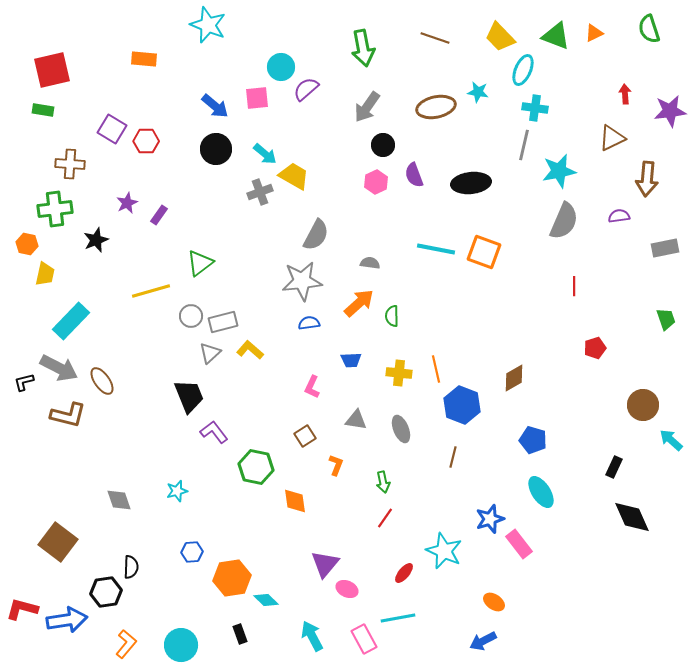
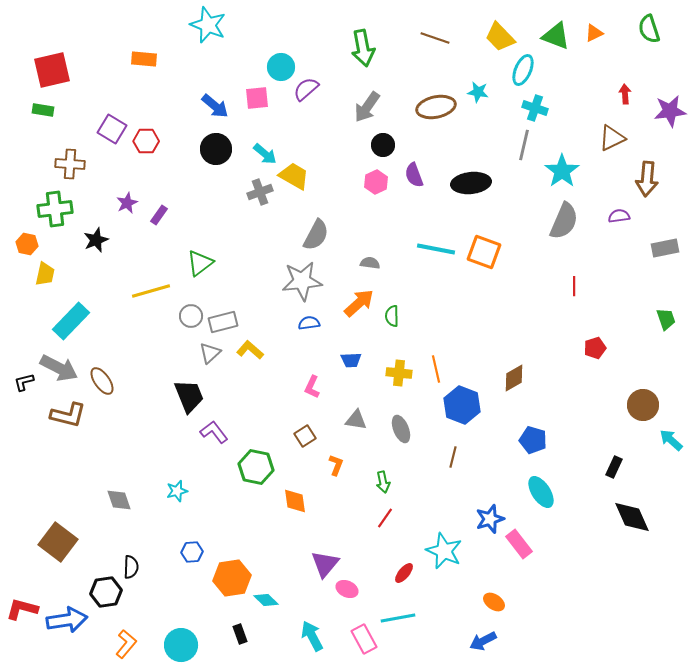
cyan cross at (535, 108): rotated 10 degrees clockwise
cyan star at (559, 171): moved 3 px right; rotated 24 degrees counterclockwise
